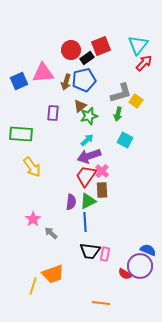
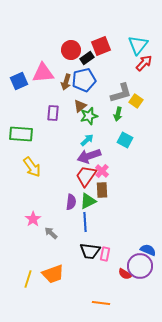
yellow line: moved 5 px left, 7 px up
